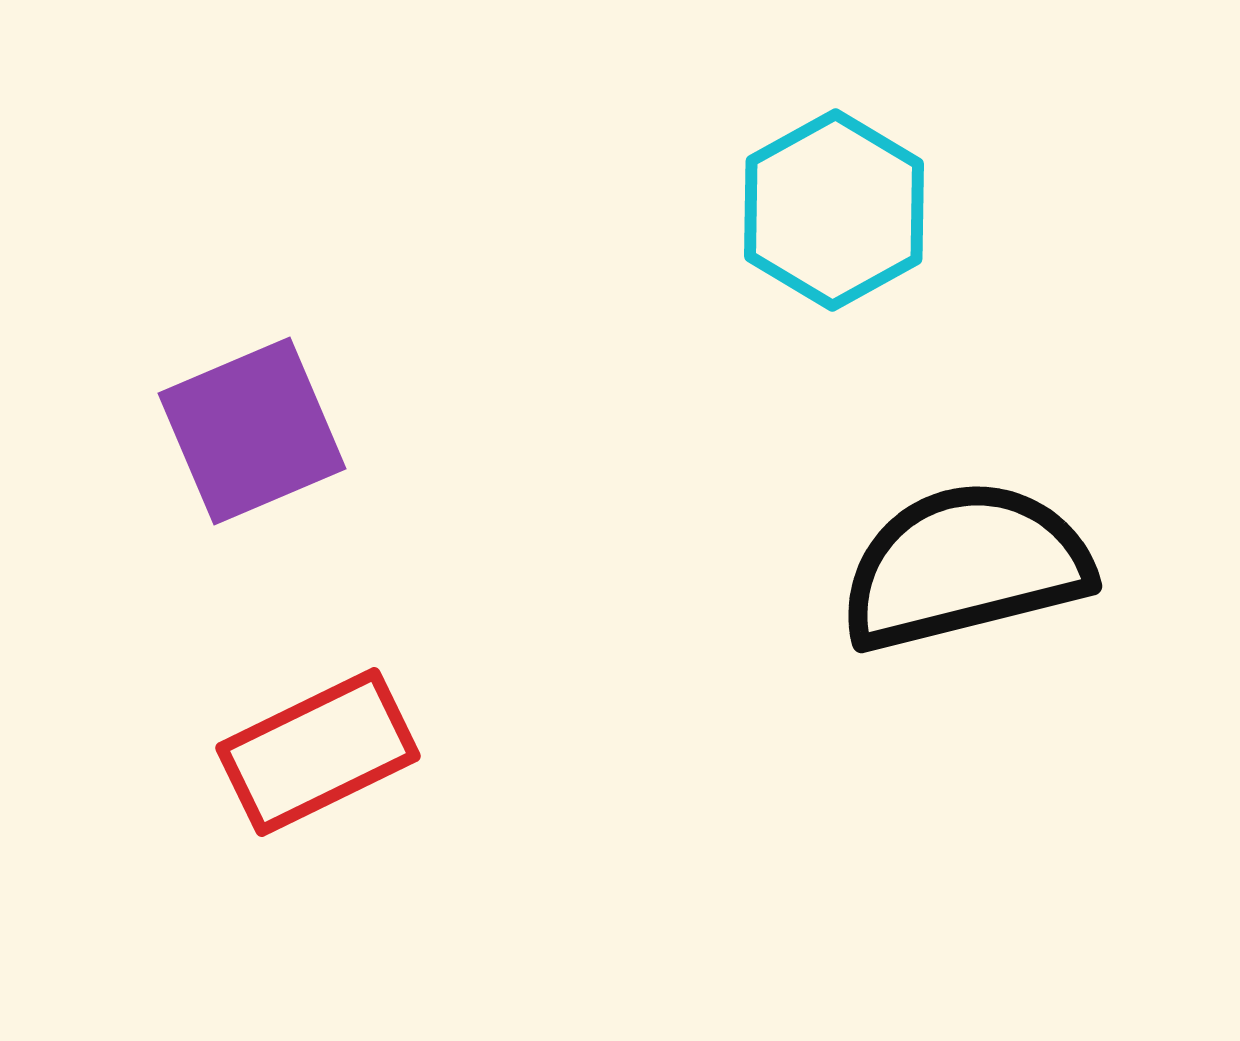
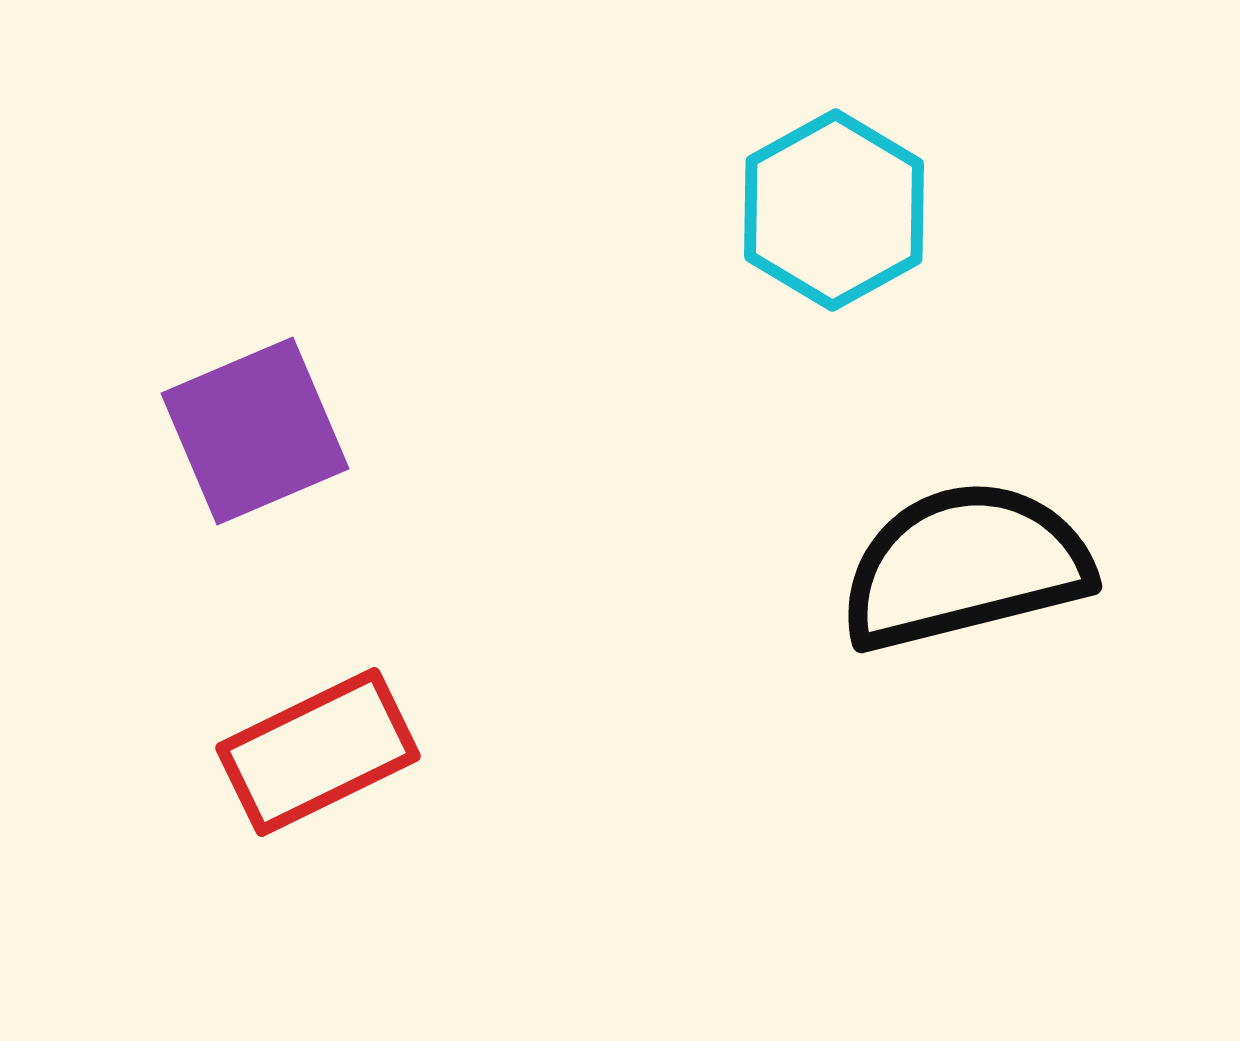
purple square: moved 3 px right
